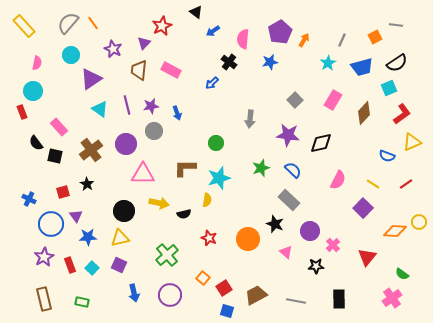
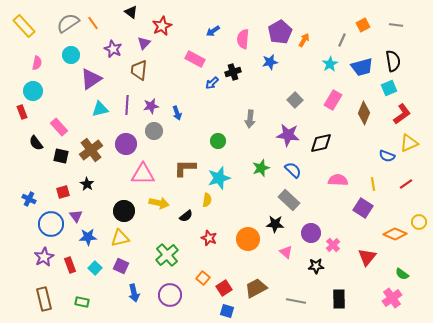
black triangle at (196, 12): moved 65 px left
gray semicircle at (68, 23): rotated 15 degrees clockwise
orange square at (375, 37): moved 12 px left, 12 px up
black cross at (229, 62): moved 4 px right, 10 px down; rotated 35 degrees clockwise
cyan star at (328, 63): moved 2 px right, 1 px down
black semicircle at (397, 63): moved 4 px left, 2 px up; rotated 65 degrees counterclockwise
pink rectangle at (171, 70): moved 24 px right, 11 px up
purple line at (127, 105): rotated 18 degrees clockwise
cyan triangle at (100, 109): rotated 48 degrees counterclockwise
brown diamond at (364, 113): rotated 20 degrees counterclockwise
yellow triangle at (412, 142): moved 3 px left, 1 px down
green circle at (216, 143): moved 2 px right, 2 px up
black square at (55, 156): moved 6 px right
pink semicircle at (338, 180): rotated 114 degrees counterclockwise
yellow line at (373, 184): rotated 48 degrees clockwise
purple square at (363, 208): rotated 12 degrees counterclockwise
black semicircle at (184, 214): moved 2 px right, 2 px down; rotated 24 degrees counterclockwise
black star at (275, 224): rotated 18 degrees counterclockwise
purple circle at (310, 231): moved 1 px right, 2 px down
orange diamond at (395, 231): moved 3 px down; rotated 20 degrees clockwise
purple square at (119, 265): moved 2 px right, 1 px down
cyan square at (92, 268): moved 3 px right
brown trapezoid at (256, 295): moved 7 px up
